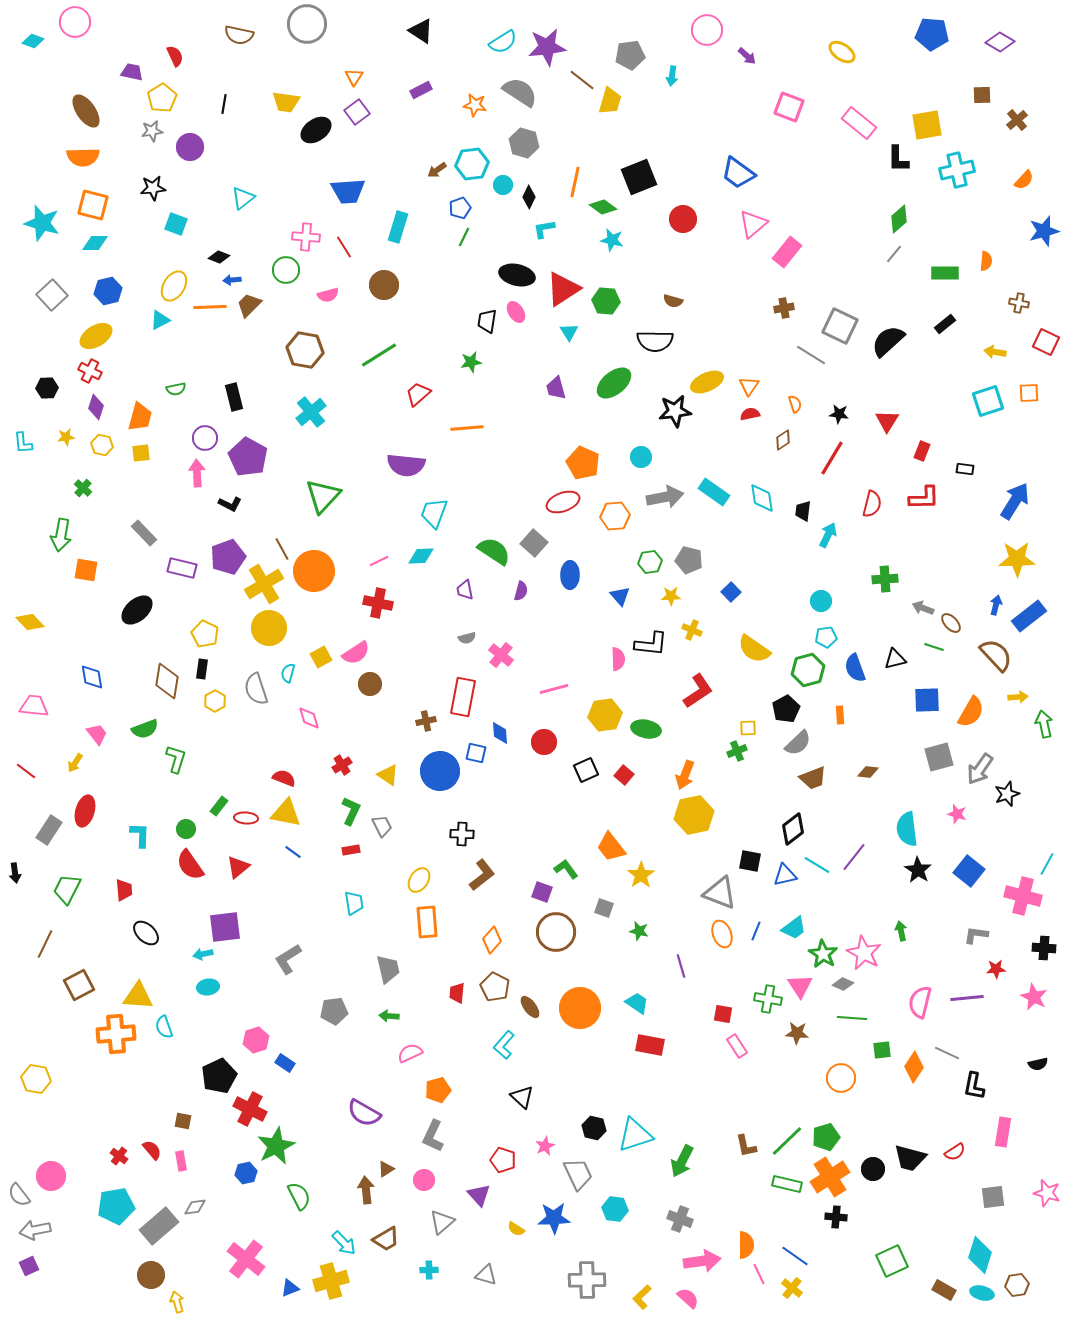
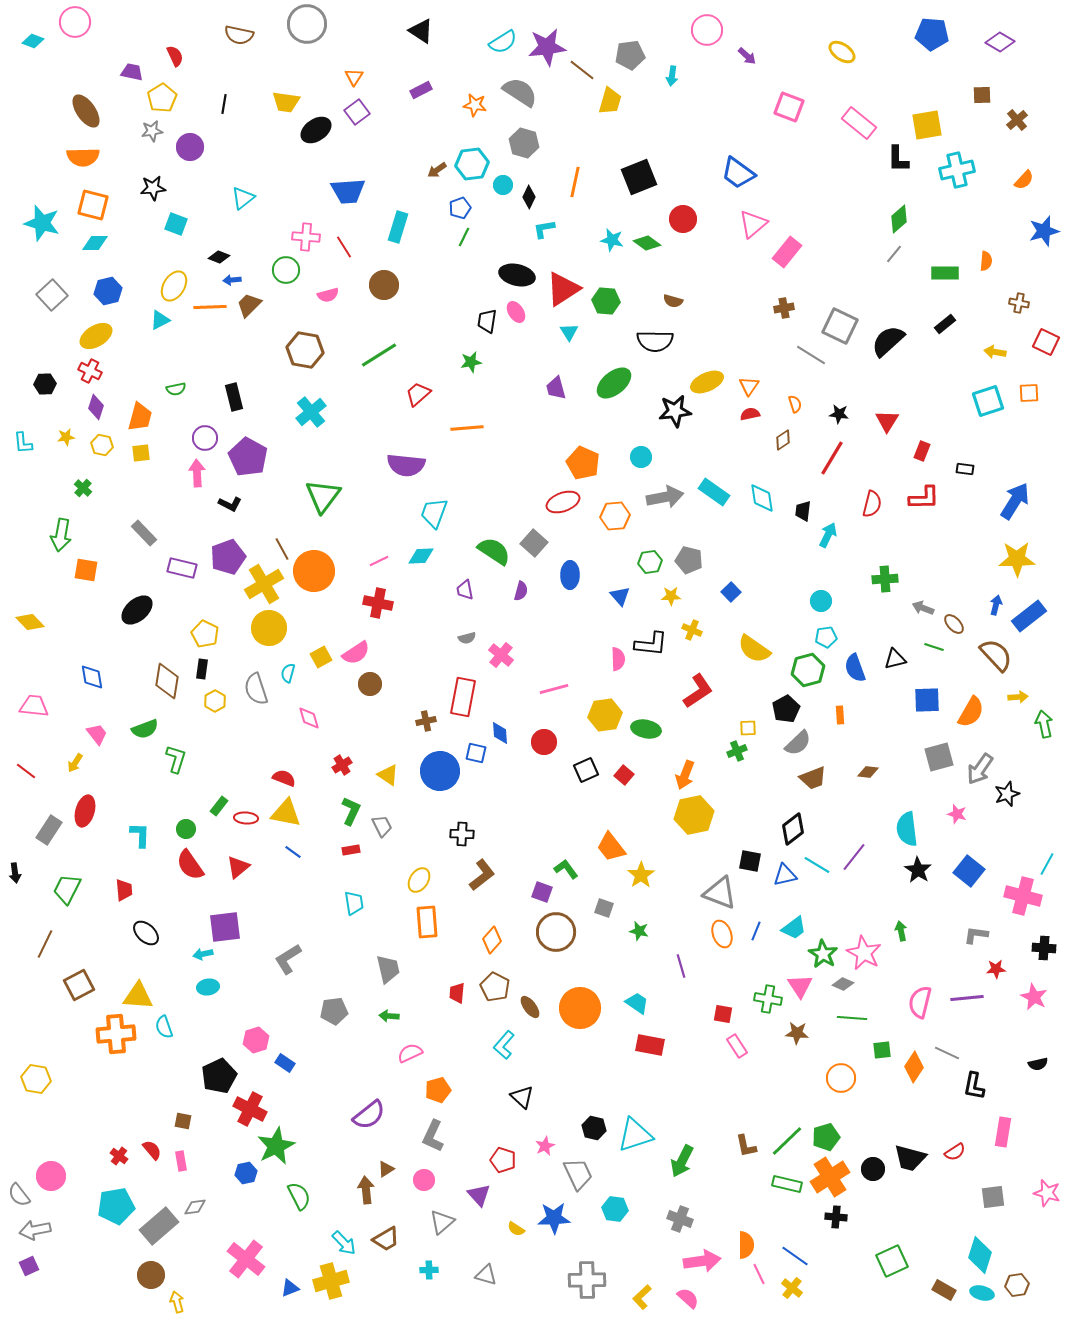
brown line at (582, 80): moved 10 px up
green diamond at (603, 207): moved 44 px right, 36 px down
black hexagon at (47, 388): moved 2 px left, 4 px up
green triangle at (323, 496): rotated 6 degrees counterclockwise
brown ellipse at (951, 623): moved 3 px right, 1 px down
purple semicircle at (364, 1113): moved 5 px right, 2 px down; rotated 68 degrees counterclockwise
